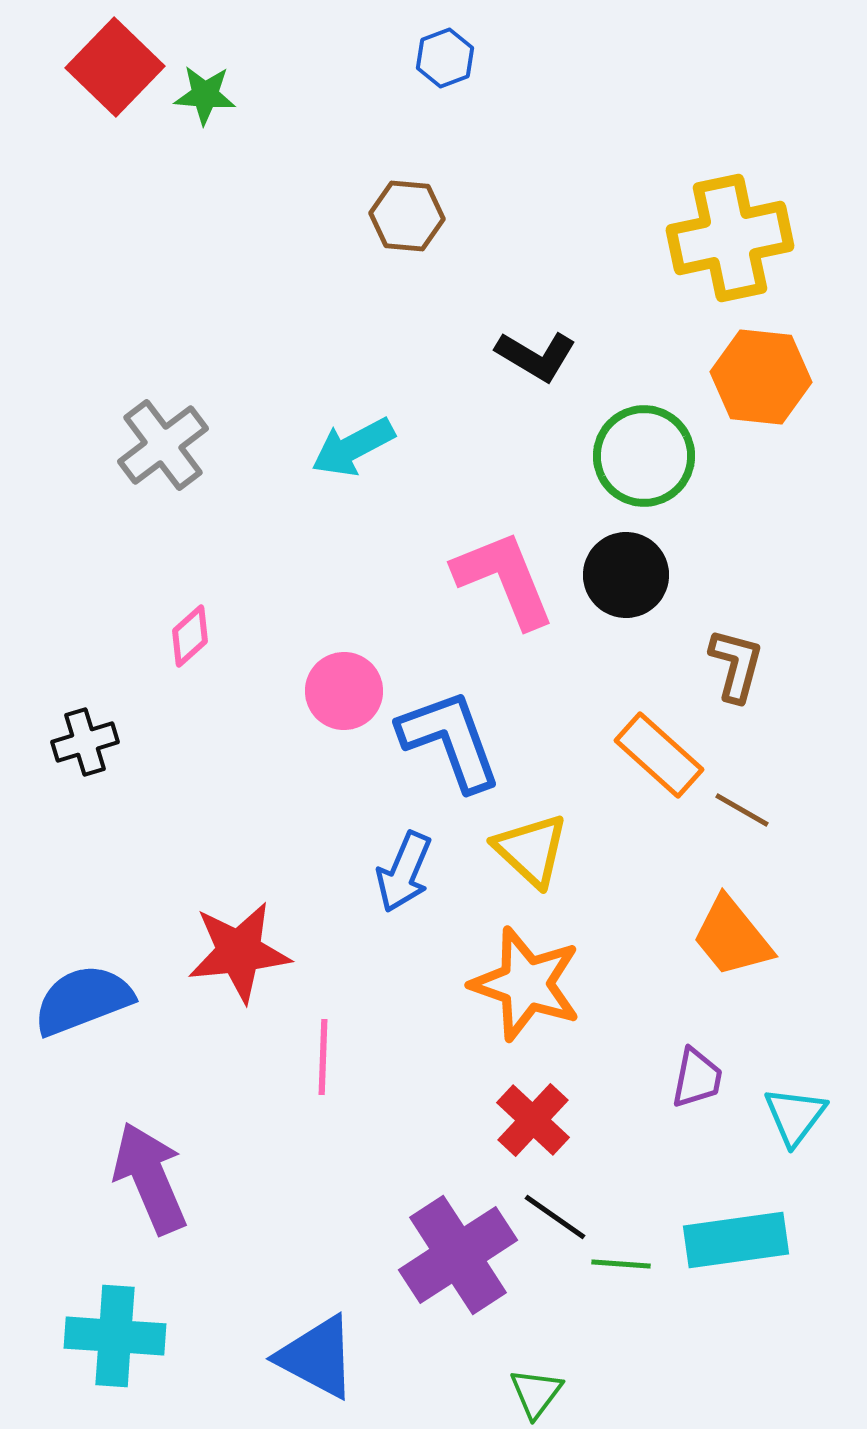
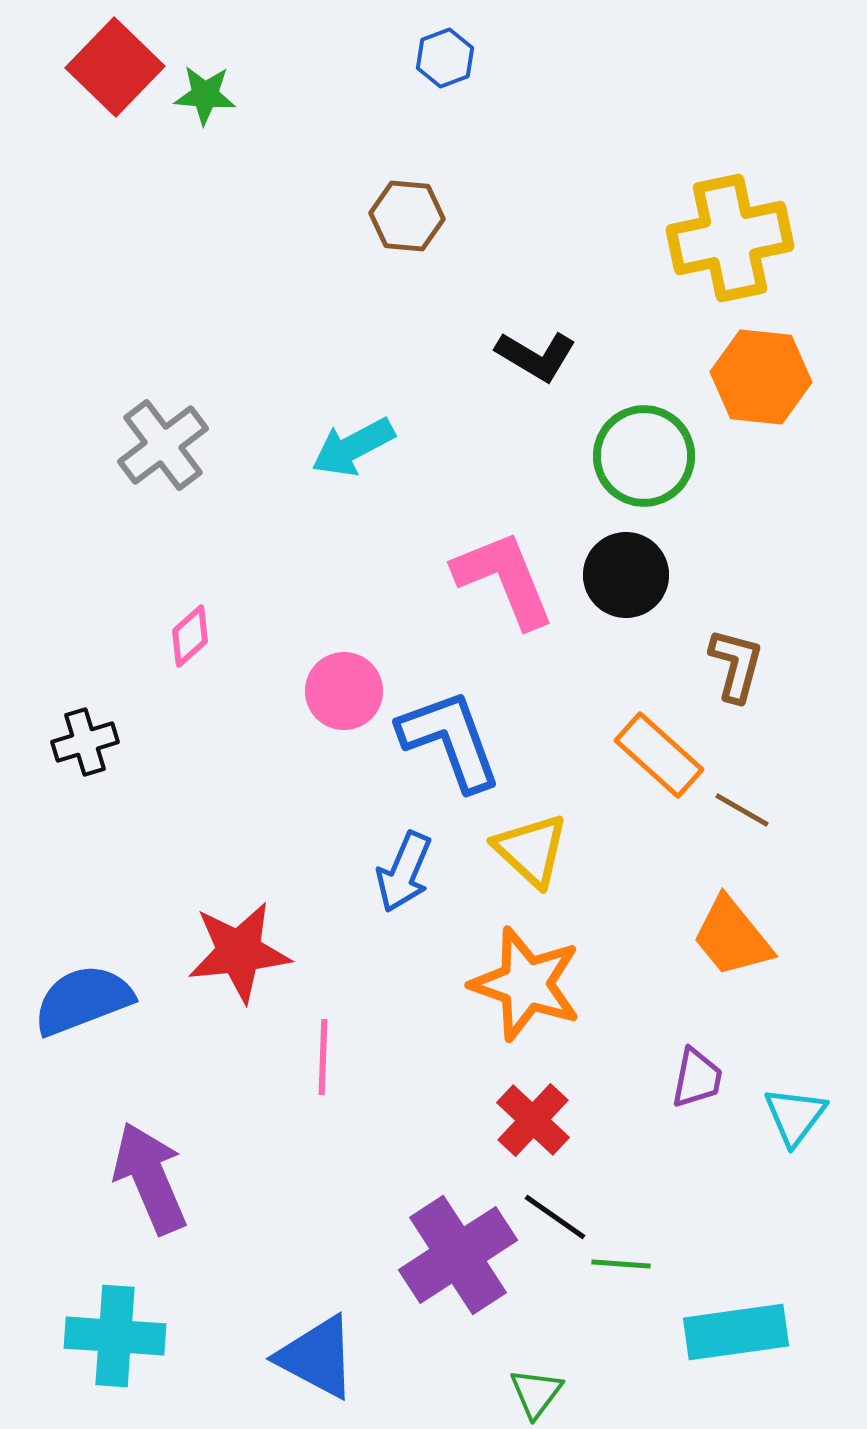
cyan rectangle: moved 92 px down
